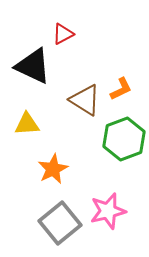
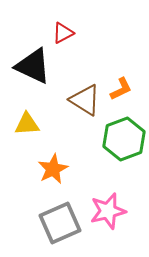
red triangle: moved 1 px up
gray square: rotated 15 degrees clockwise
